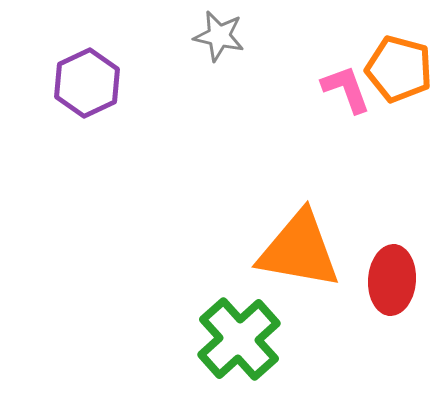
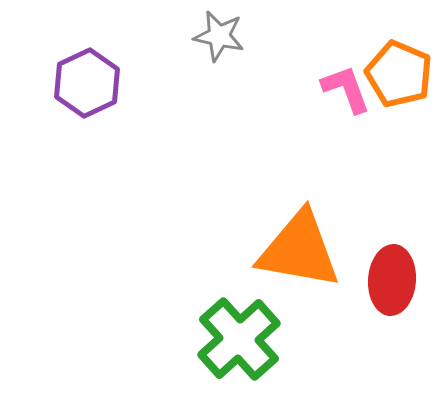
orange pentagon: moved 5 px down; rotated 8 degrees clockwise
